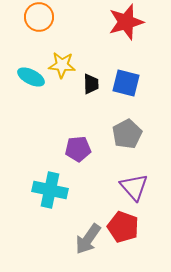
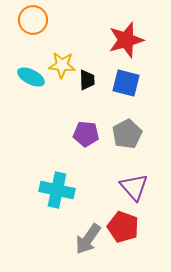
orange circle: moved 6 px left, 3 px down
red star: moved 18 px down
black trapezoid: moved 4 px left, 4 px up
purple pentagon: moved 8 px right, 15 px up; rotated 10 degrees clockwise
cyan cross: moved 7 px right
